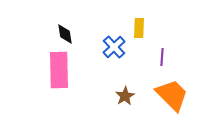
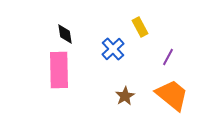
yellow rectangle: moved 1 px right, 1 px up; rotated 30 degrees counterclockwise
blue cross: moved 1 px left, 2 px down
purple line: moved 6 px right; rotated 24 degrees clockwise
orange trapezoid: rotated 6 degrees counterclockwise
